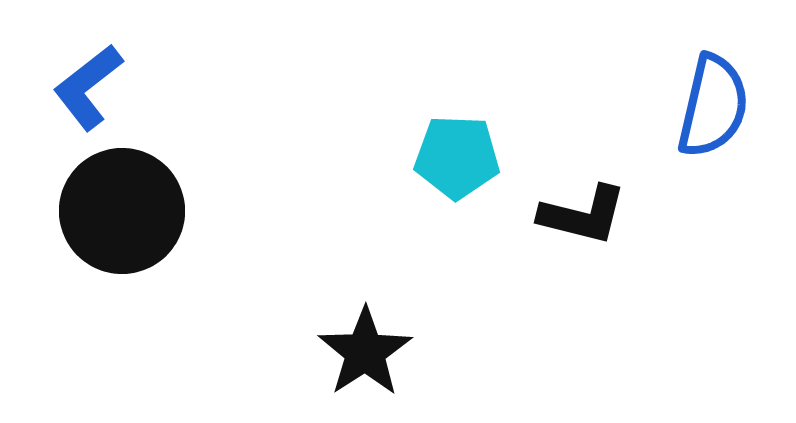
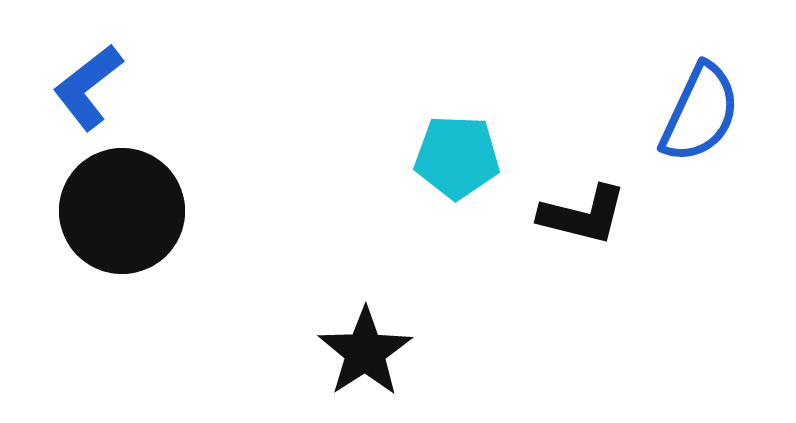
blue semicircle: moved 13 px left, 7 px down; rotated 12 degrees clockwise
